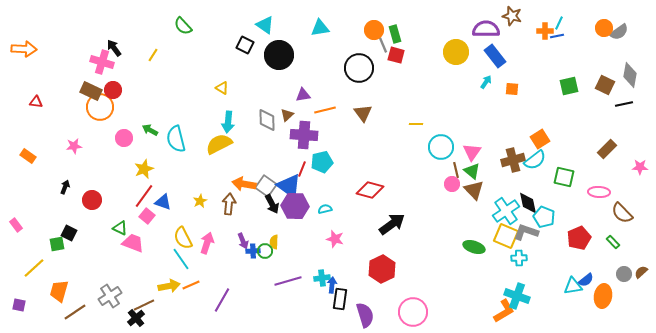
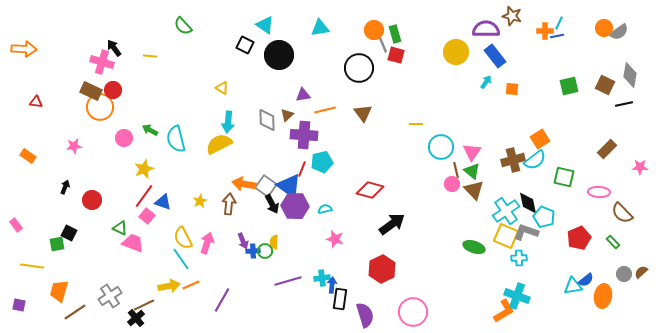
yellow line at (153, 55): moved 3 px left, 1 px down; rotated 64 degrees clockwise
yellow line at (34, 268): moved 2 px left, 2 px up; rotated 50 degrees clockwise
